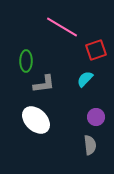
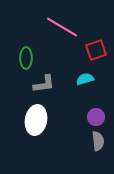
green ellipse: moved 3 px up
cyan semicircle: rotated 30 degrees clockwise
white ellipse: rotated 56 degrees clockwise
gray semicircle: moved 8 px right, 4 px up
